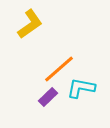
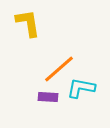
yellow L-shape: moved 2 px left, 1 px up; rotated 64 degrees counterclockwise
purple rectangle: rotated 48 degrees clockwise
